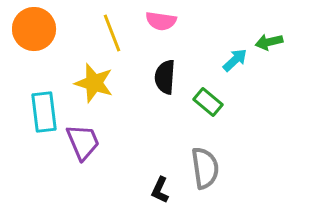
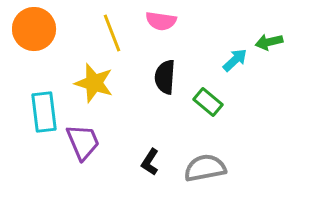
gray semicircle: rotated 93 degrees counterclockwise
black L-shape: moved 10 px left, 28 px up; rotated 8 degrees clockwise
